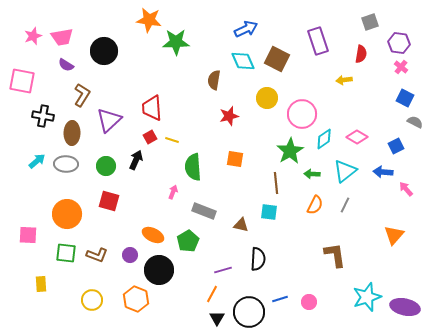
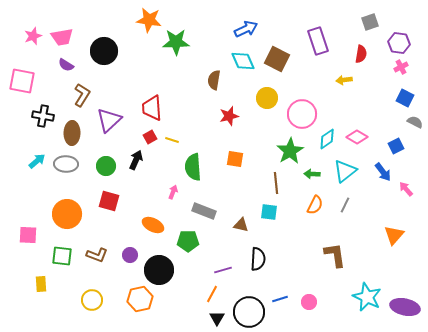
pink cross at (401, 67): rotated 24 degrees clockwise
cyan diamond at (324, 139): moved 3 px right
blue arrow at (383, 172): rotated 132 degrees counterclockwise
orange ellipse at (153, 235): moved 10 px up
green pentagon at (188, 241): rotated 30 degrees clockwise
green square at (66, 253): moved 4 px left, 3 px down
cyan star at (367, 297): rotated 28 degrees counterclockwise
orange hexagon at (136, 299): moved 4 px right; rotated 25 degrees clockwise
